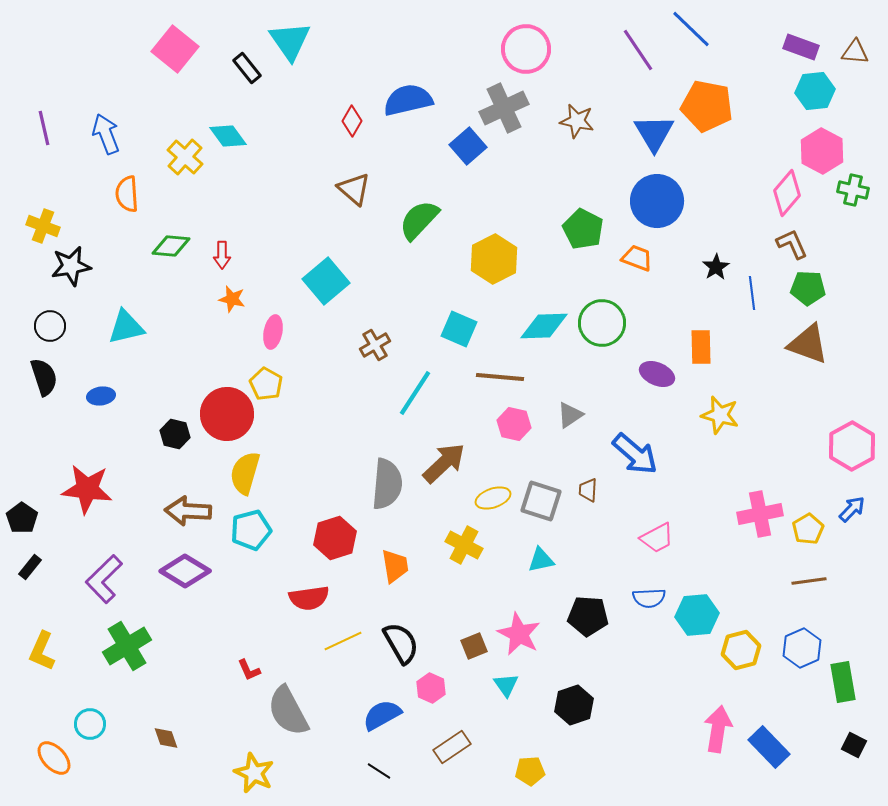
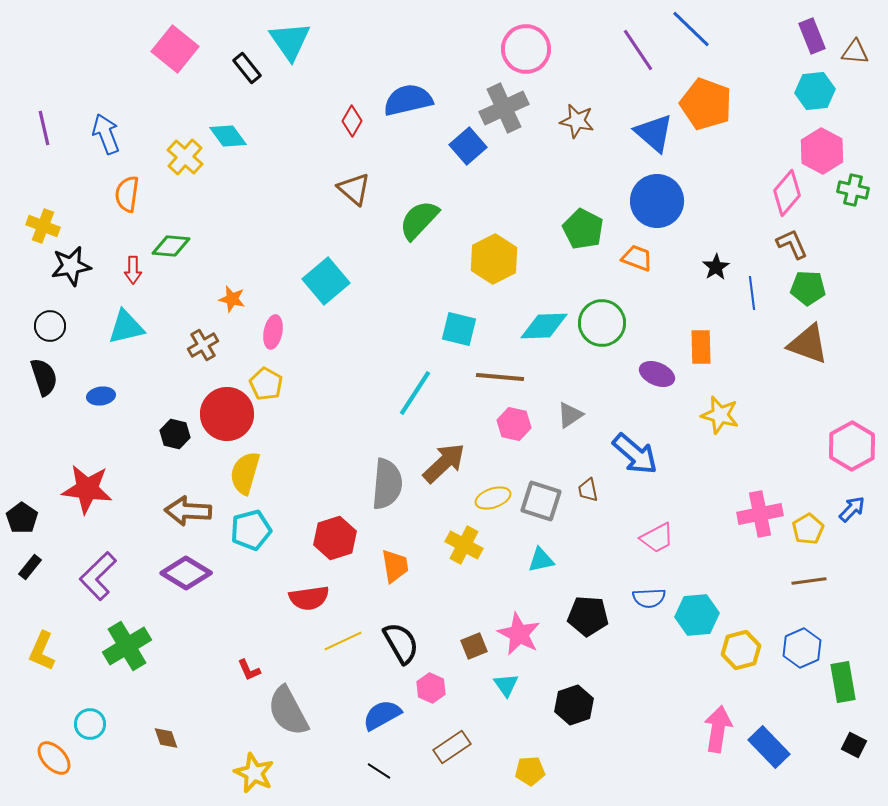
purple rectangle at (801, 47): moved 11 px right, 11 px up; rotated 48 degrees clockwise
orange pentagon at (707, 106): moved 1 px left, 2 px up; rotated 9 degrees clockwise
blue triangle at (654, 133): rotated 18 degrees counterclockwise
orange semicircle at (127, 194): rotated 12 degrees clockwise
red arrow at (222, 255): moved 89 px left, 15 px down
cyan square at (459, 329): rotated 9 degrees counterclockwise
brown cross at (375, 345): moved 172 px left
brown trapezoid at (588, 490): rotated 15 degrees counterclockwise
purple diamond at (185, 571): moved 1 px right, 2 px down
purple L-shape at (104, 579): moved 6 px left, 3 px up
